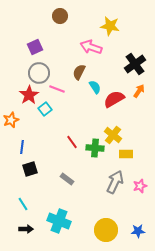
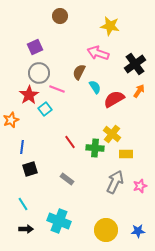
pink arrow: moved 7 px right, 6 px down
yellow cross: moved 1 px left, 1 px up
red line: moved 2 px left
